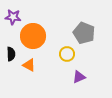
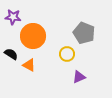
black semicircle: rotated 56 degrees counterclockwise
